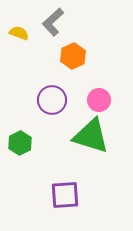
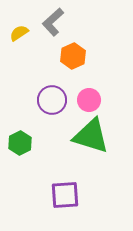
yellow semicircle: rotated 54 degrees counterclockwise
pink circle: moved 10 px left
